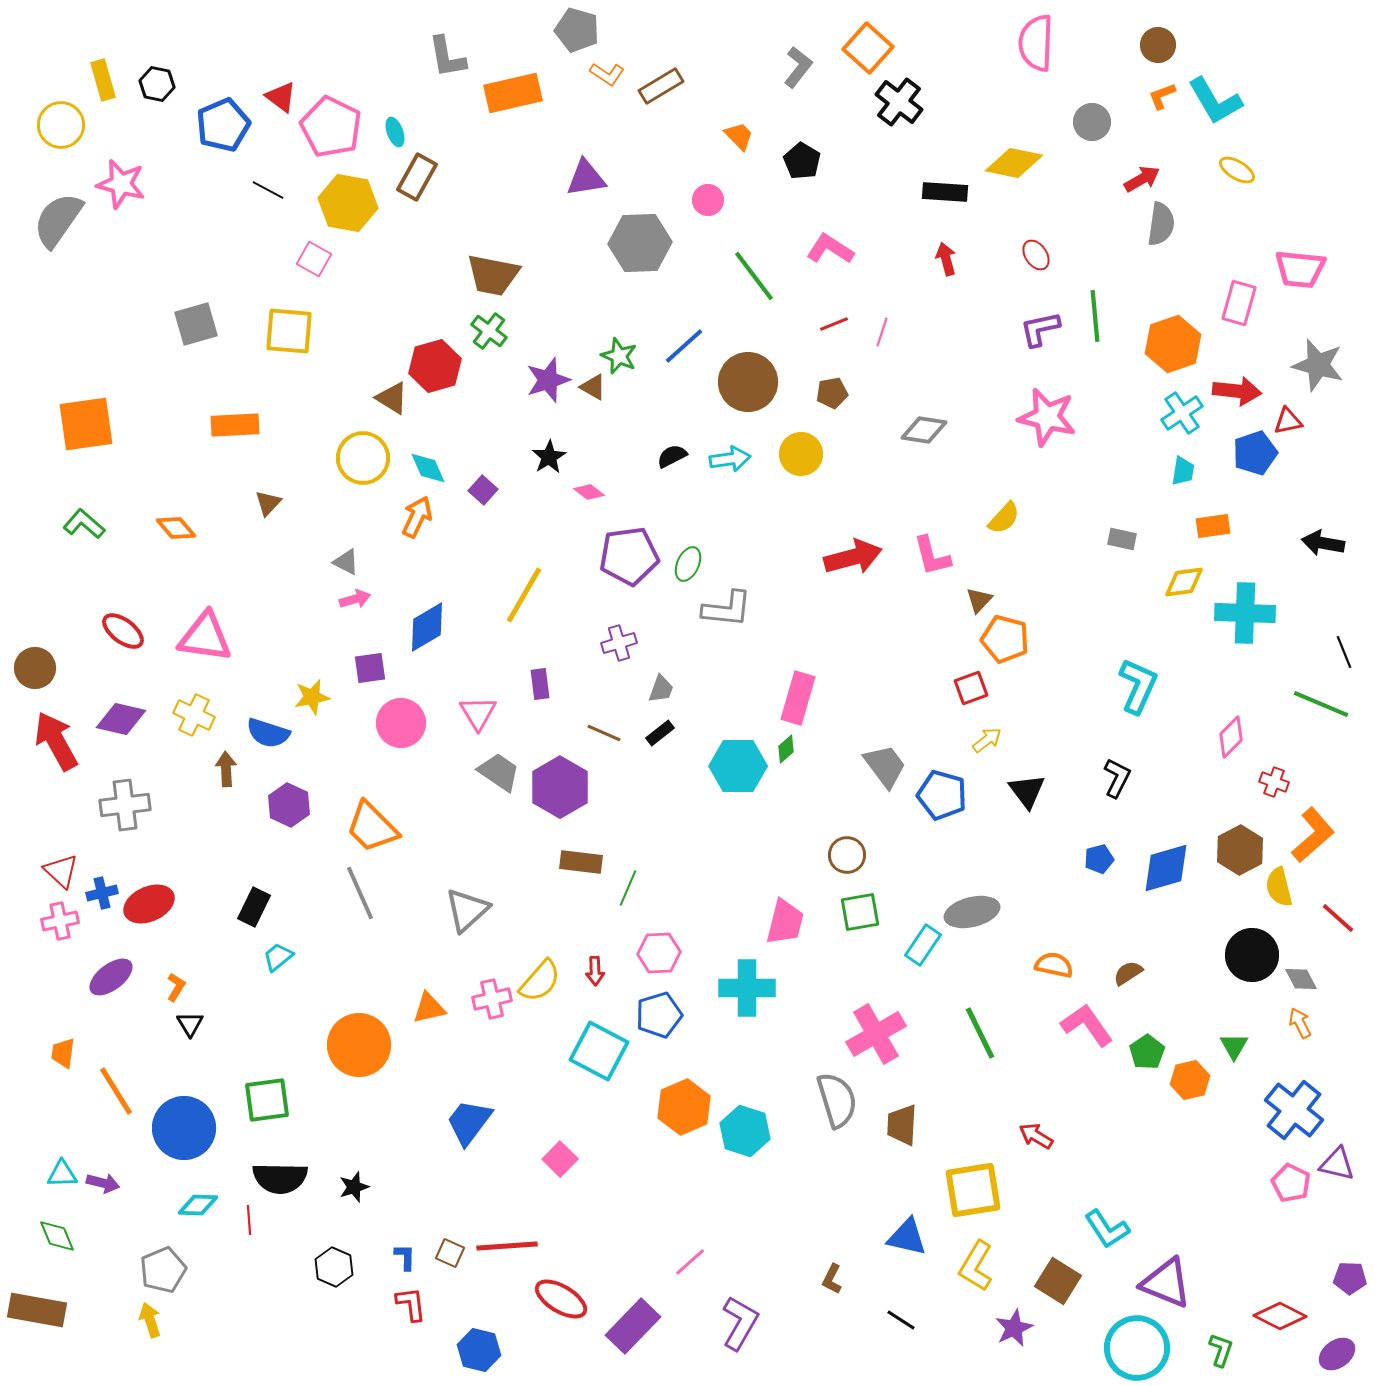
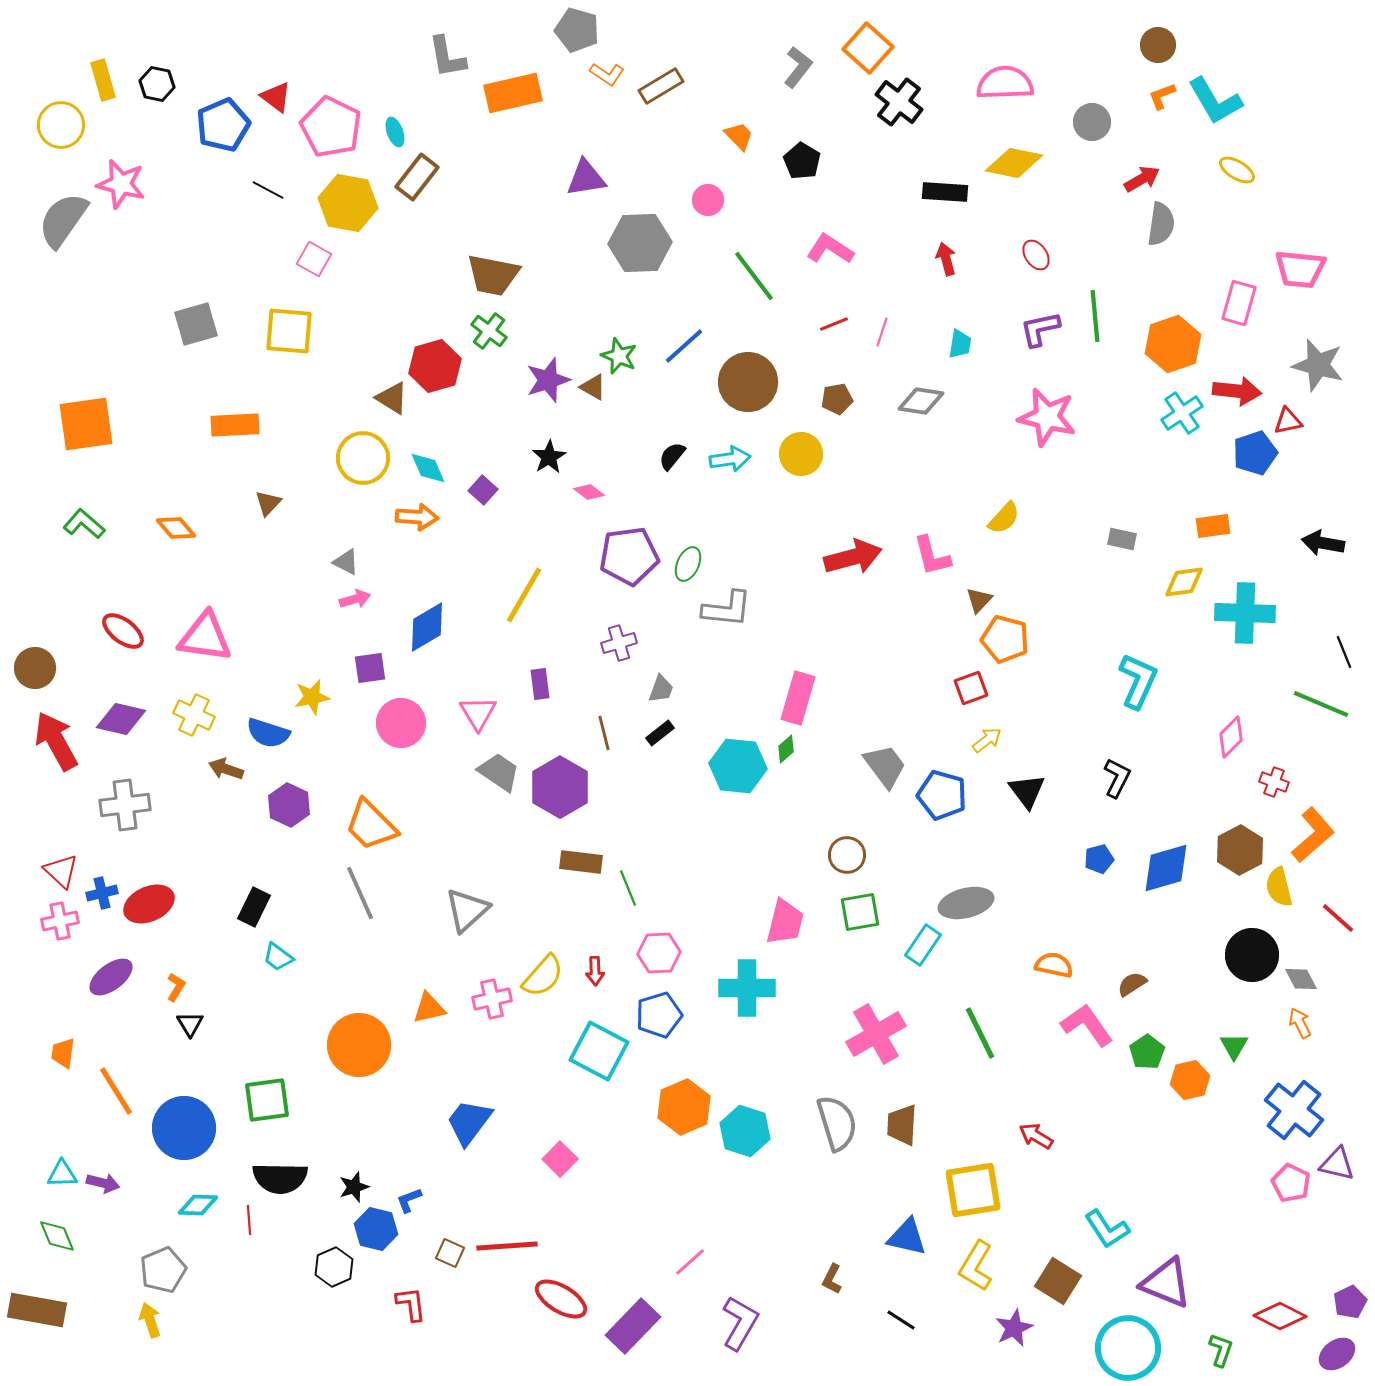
pink semicircle at (1036, 43): moved 31 px left, 40 px down; rotated 86 degrees clockwise
red triangle at (281, 97): moved 5 px left
brown rectangle at (417, 177): rotated 9 degrees clockwise
gray semicircle at (58, 220): moved 5 px right
brown pentagon at (832, 393): moved 5 px right, 6 px down
gray diamond at (924, 430): moved 3 px left, 29 px up
black semicircle at (672, 456): rotated 24 degrees counterclockwise
cyan trapezoid at (1183, 471): moved 223 px left, 127 px up
orange arrow at (417, 517): rotated 69 degrees clockwise
cyan L-shape at (1138, 686): moved 5 px up
brown line at (604, 733): rotated 52 degrees clockwise
cyan hexagon at (738, 766): rotated 6 degrees clockwise
brown arrow at (226, 769): rotated 68 degrees counterclockwise
orange trapezoid at (372, 827): moved 1 px left, 2 px up
green line at (628, 888): rotated 45 degrees counterclockwise
gray ellipse at (972, 912): moved 6 px left, 9 px up
cyan trapezoid at (278, 957): rotated 104 degrees counterclockwise
brown semicircle at (1128, 973): moved 4 px right, 11 px down
yellow semicircle at (540, 981): moved 3 px right, 5 px up
gray semicircle at (837, 1100): moved 23 px down
blue L-shape at (405, 1257): moved 4 px right, 57 px up; rotated 112 degrees counterclockwise
black hexagon at (334, 1267): rotated 12 degrees clockwise
purple pentagon at (1350, 1278): moved 24 px down; rotated 28 degrees counterclockwise
cyan circle at (1137, 1348): moved 9 px left
blue hexagon at (479, 1350): moved 103 px left, 121 px up
